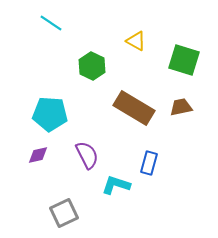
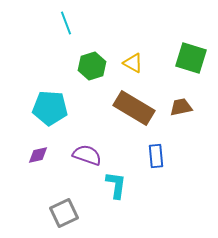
cyan line: moved 15 px right; rotated 35 degrees clockwise
yellow triangle: moved 3 px left, 22 px down
green square: moved 7 px right, 2 px up
green hexagon: rotated 16 degrees clockwise
cyan pentagon: moved 6 px up
purple semicircle: rotated 44 degrees counterclockwise
blue rectangle: moved 7 px right, 7 px up; rotated 20 degrees counterclockwise
cyan L-shape: rotated 80 degrees clockwise
